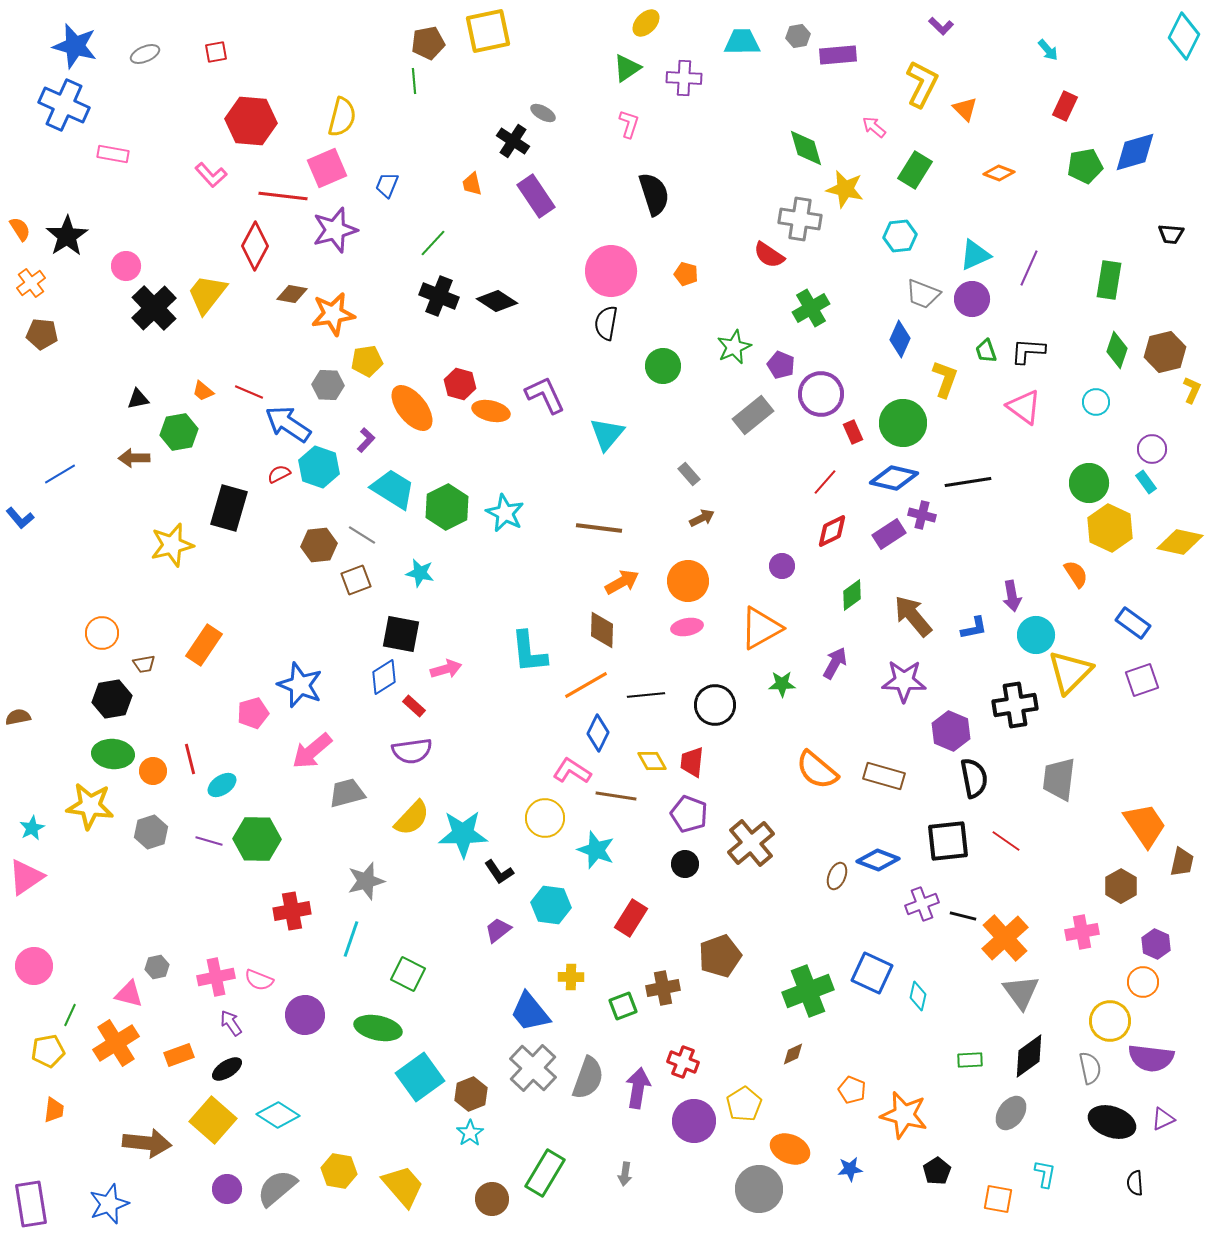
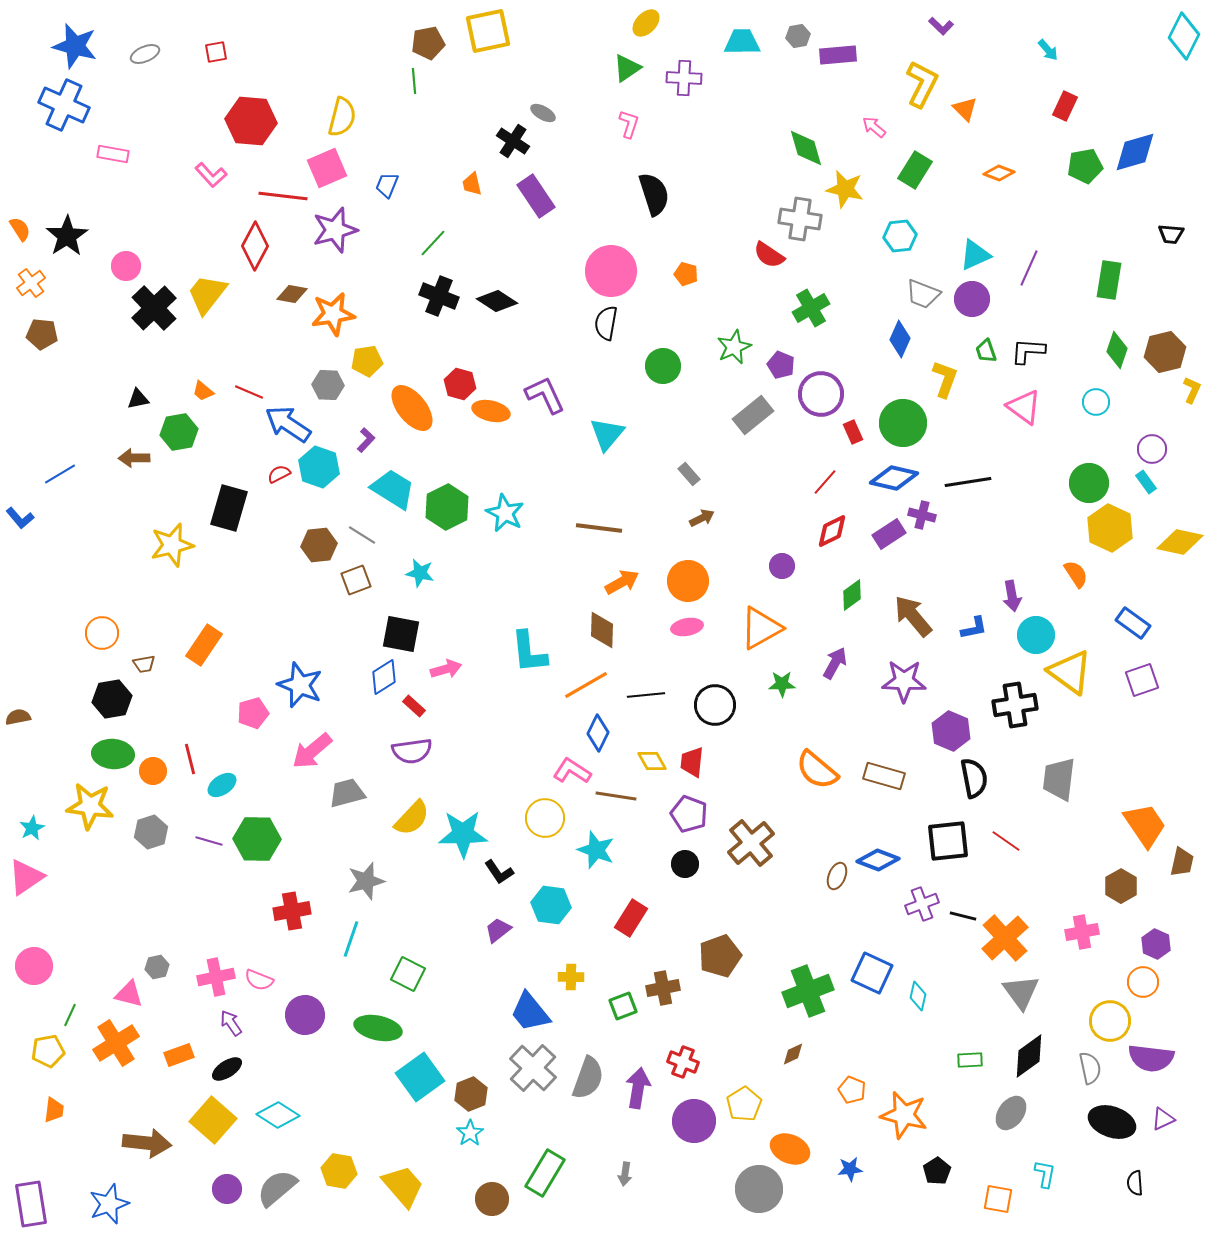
yellow triangle at (1070, 672): rotated 39 degrees counterclockwise
